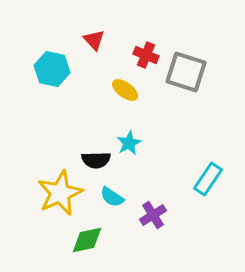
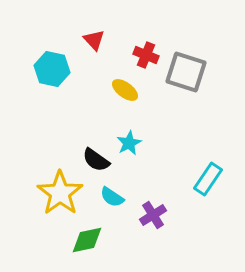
black semicircle: rotated 36 degrees clockwise
yellow star: rotated 12 degrees counterclockwise
